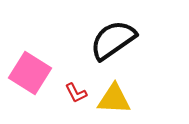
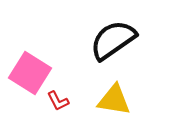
red L-shape: moved 18 px left, 8 px down
yellow triangle: moved 1 px down; rotated 6 degrees clockwise
